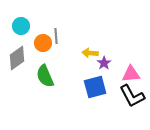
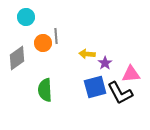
cyan circle: moved 5 px right, 9 px up
yellow arrow: moved 3 px left, 1 px down
purple star: moved 1 px right
green semicircle: moved 14 px down; rotated 20 degrees clockwise
black L-shape: moved 12 px left, 3 px up
